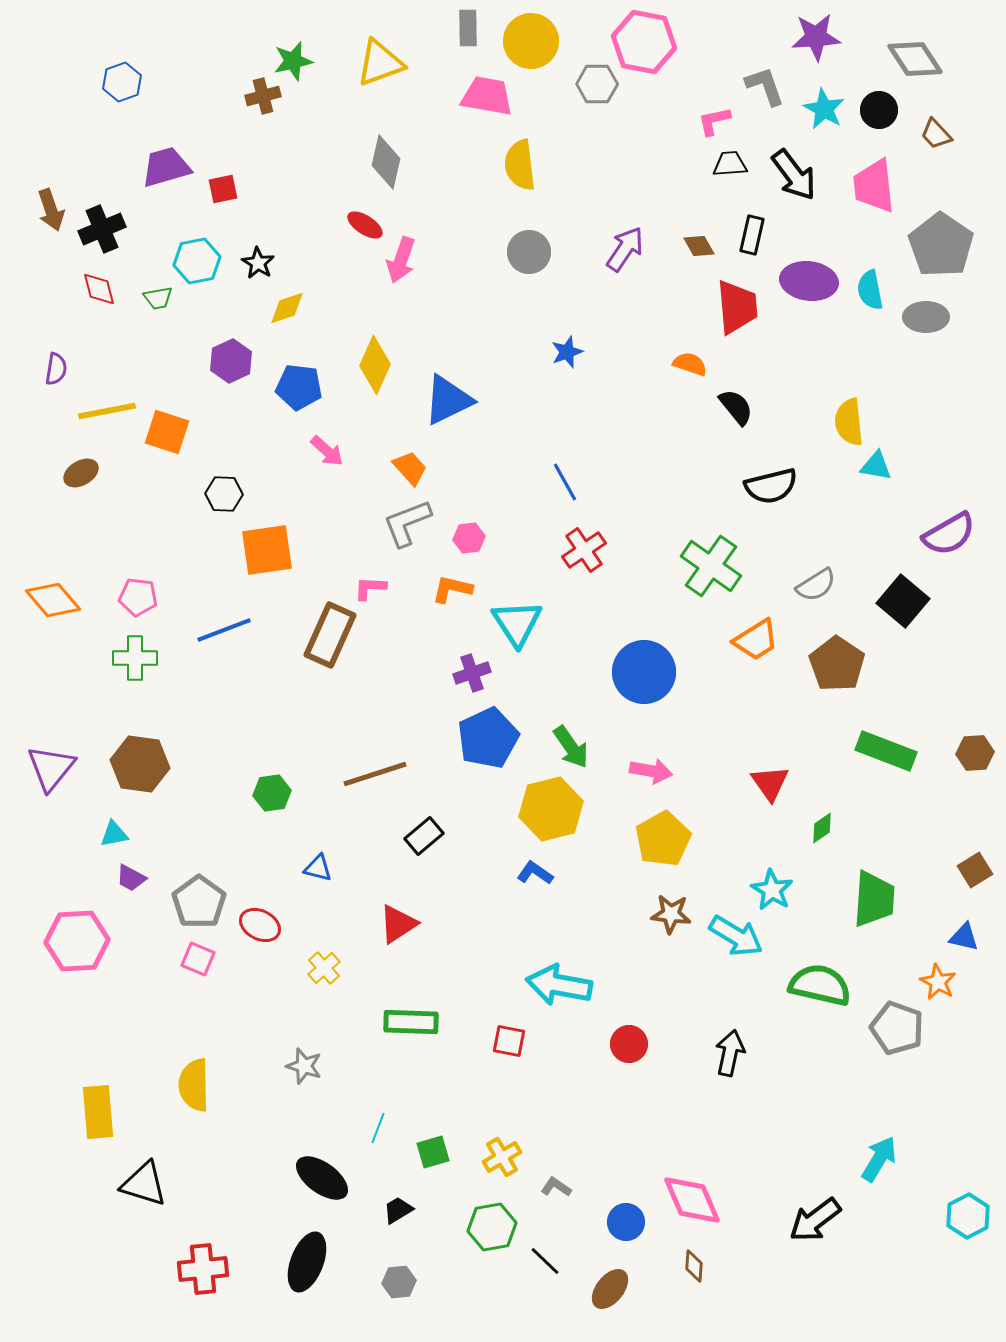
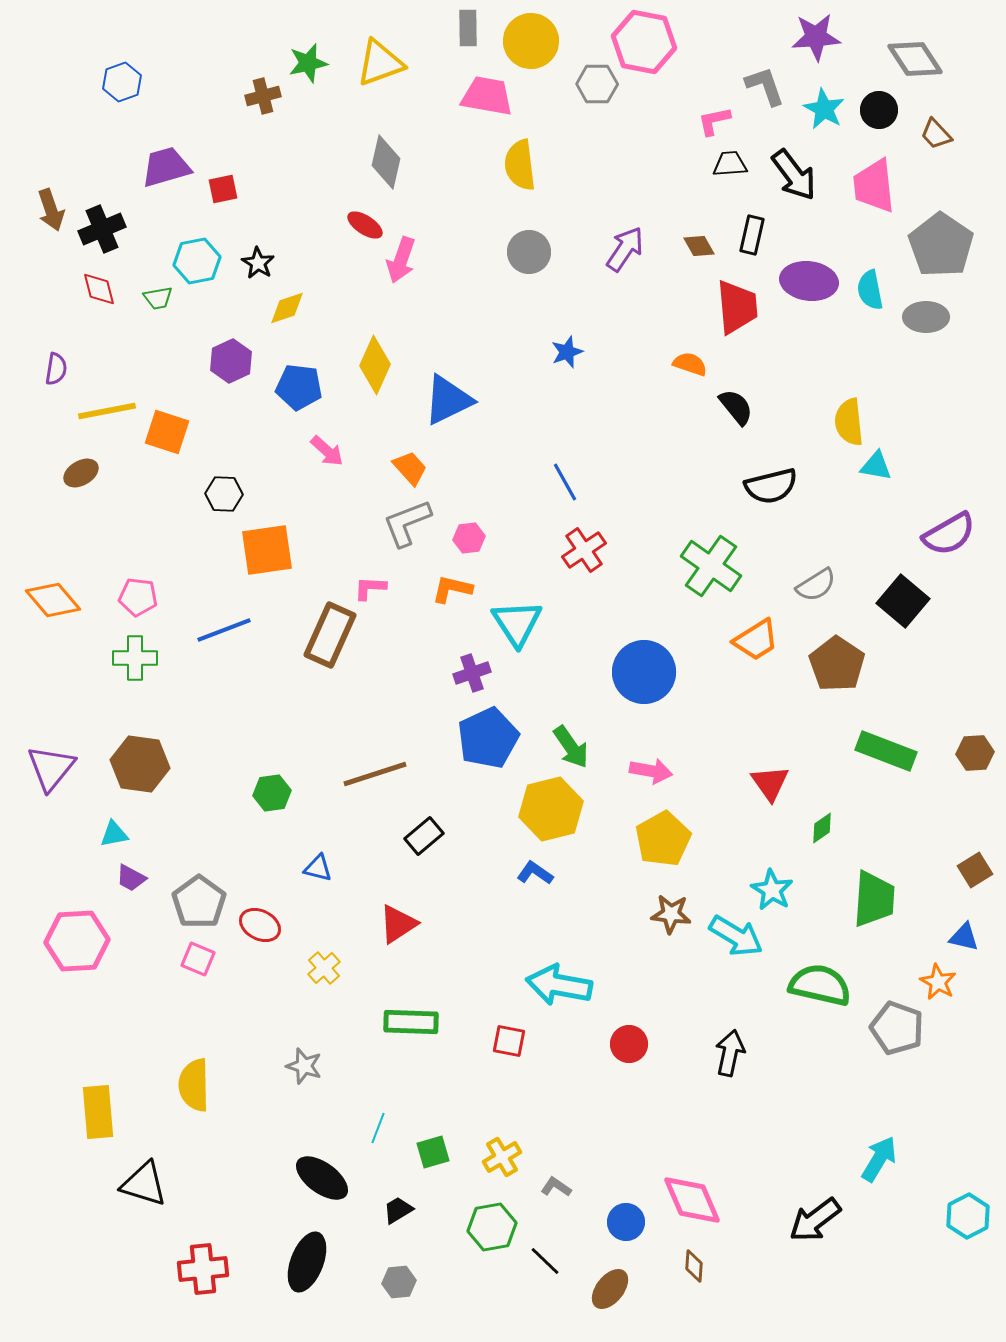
green star at (293, 61): moved 15 px right, 2 px down
